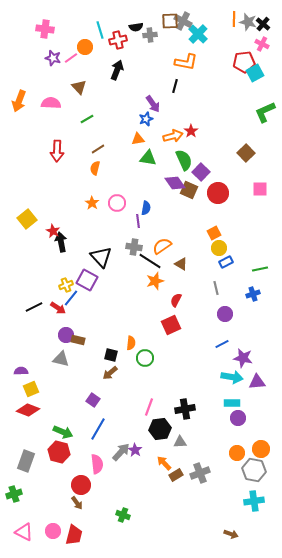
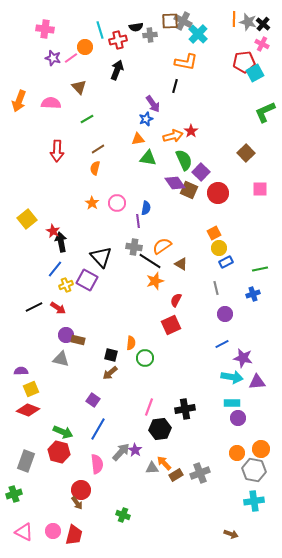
blue line at (71, 298): moved 16 px left, 29 px up
gray triangle at (180, 442): moved 28 px left, 26 px down
red circle at (81, 485): moved 5 px down
